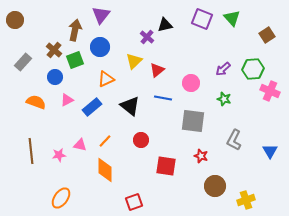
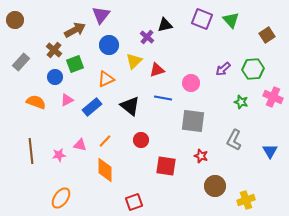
green triangle at (232, 18): moved 1 px left, 2 px down
brown arrow at (75, 30): rotated 50 degrees clockwise
blue circle at (100, 47): moved 9 px right, 2 px up
green square at (75, 60): moved 4 px down
gray rectangle at (23, 62): moved 2 px left
red triangle at (157, 70): rotated 21 degrees clockwise
pink cross at (270, 91): moved 3 px right, 6 px down
green star at (224, 99): moved 17 px right, 3 px down
